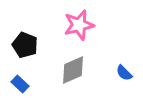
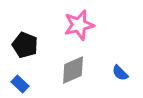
blue semicircle: moved 4 px left
